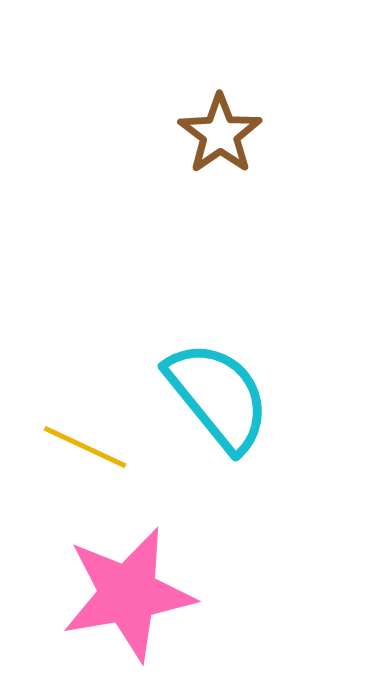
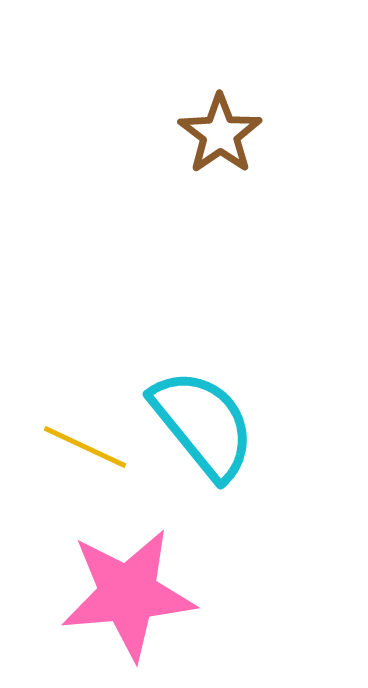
cyan semicircle: moved 15 px left, 28 px down
pink star: rotated 5 degrees clockwise
